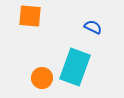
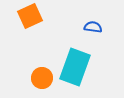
orange square: rotated 30 degrees counterclockwise
blue semicircle: rotated 18 degrees counterclockwise
